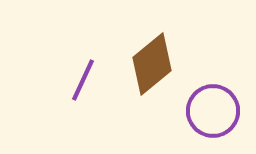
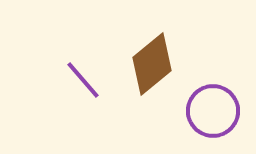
purple line: rotated 66 degrees counterclockwise
